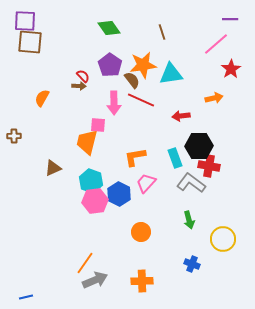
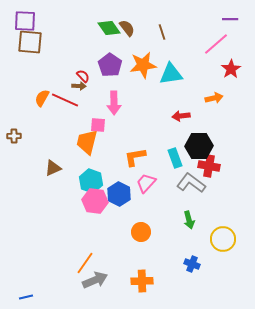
brown semicircle: moved 5 px left, 52 px up
red line: moved 76 px left
pink hexagon: rotated 15 degrees clockwise
